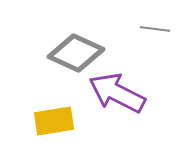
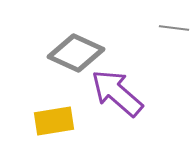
gray line: moved 19 px right, 1 px up
purple arrow: rotated 14 degrees clockwise
